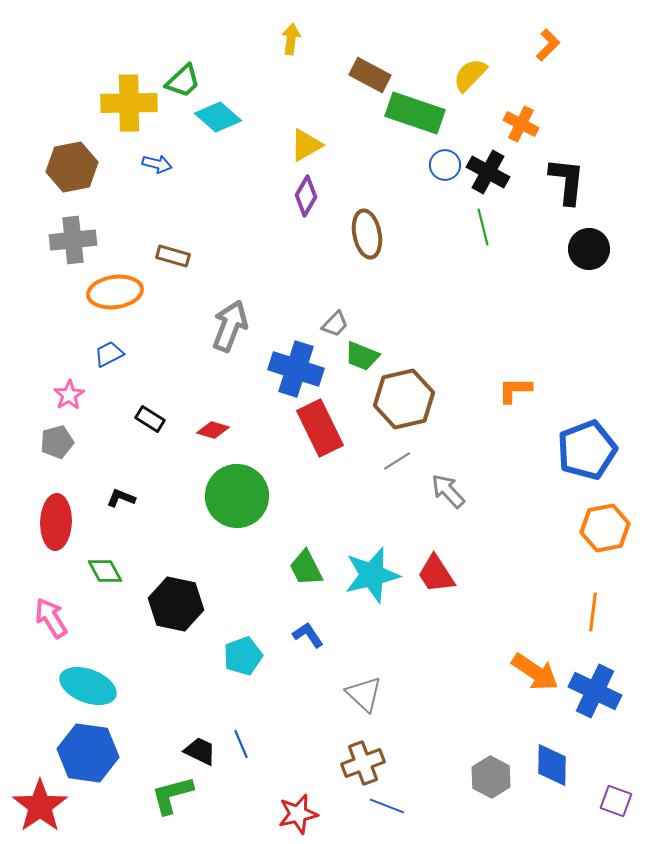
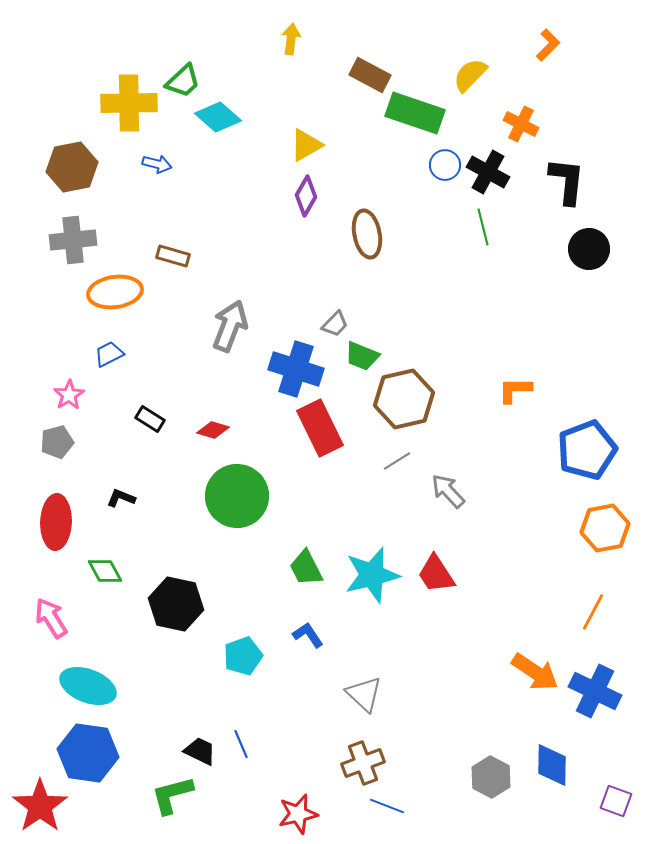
orange line at (593, 612): rotated 21 degrees clockwise
